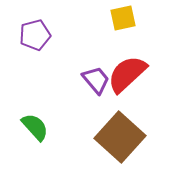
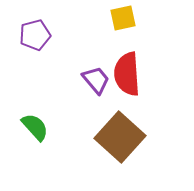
red semicircle: rotated 51 degrees counterclockwise
